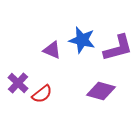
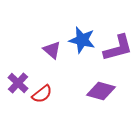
purple triangle: rotated 18 degrees clockwise
